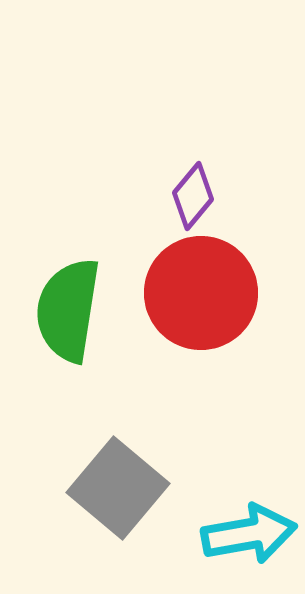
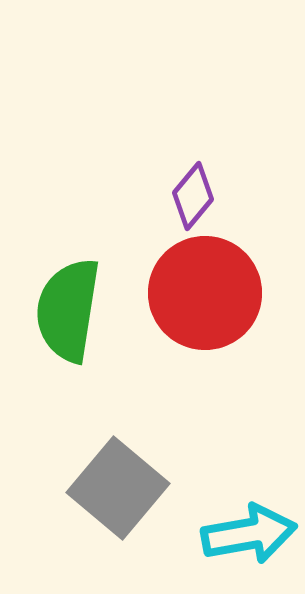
red circle: moved 4 px right
